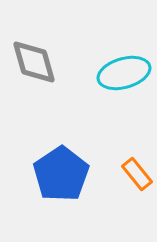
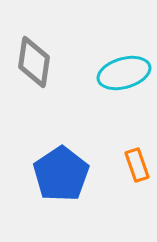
gray diamond: rotated 24 degrees clockwise
orange rectangle: moved 9 px up; rotated 20 degrees clockwise
